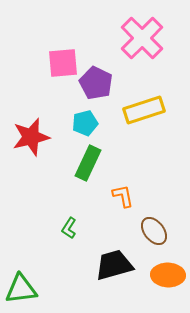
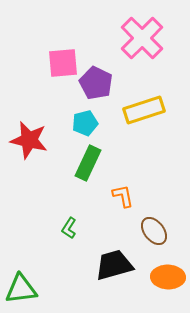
red star: moved 2 px left, 3 px down; rotated 27 degrees clockwise
orange ellipse: moved 2 px down
